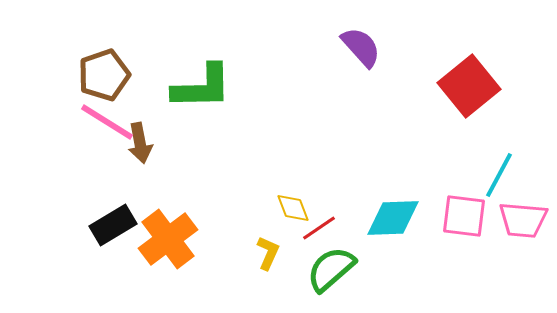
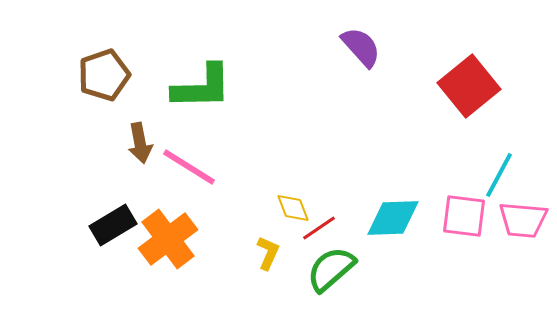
pink line: moved 82 px right, 45 px down
